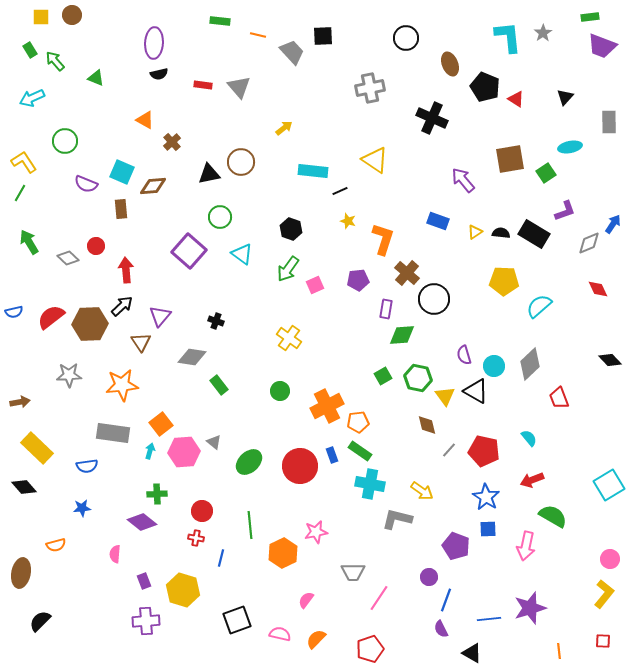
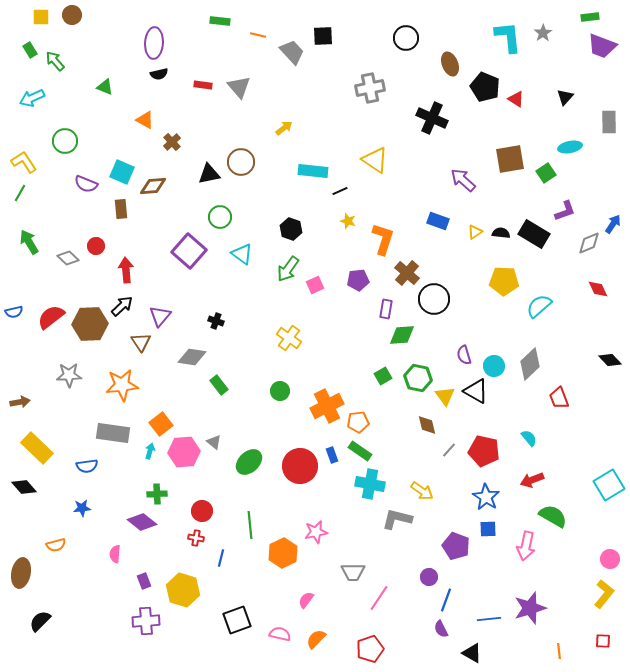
green triangle at (96, 78): moved 9 px right, 9 px down
purple arrow at (463, 180): rotated 8 degrees counterclockwise
